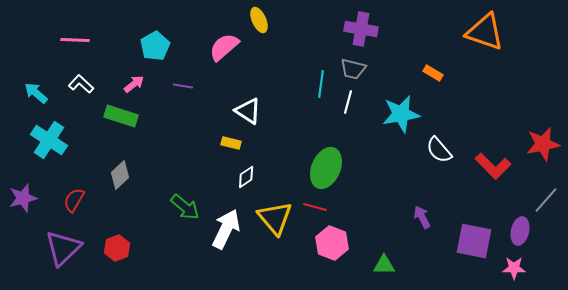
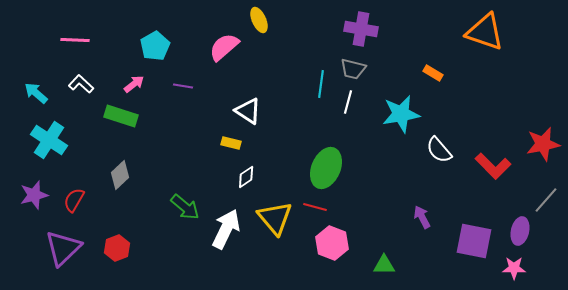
purple star: moved 11 px right, 3 px up
